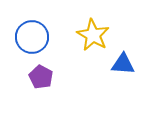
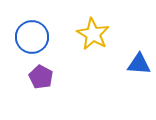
yellow star: moved 1 px up
blue triangle: moved 16 px right
